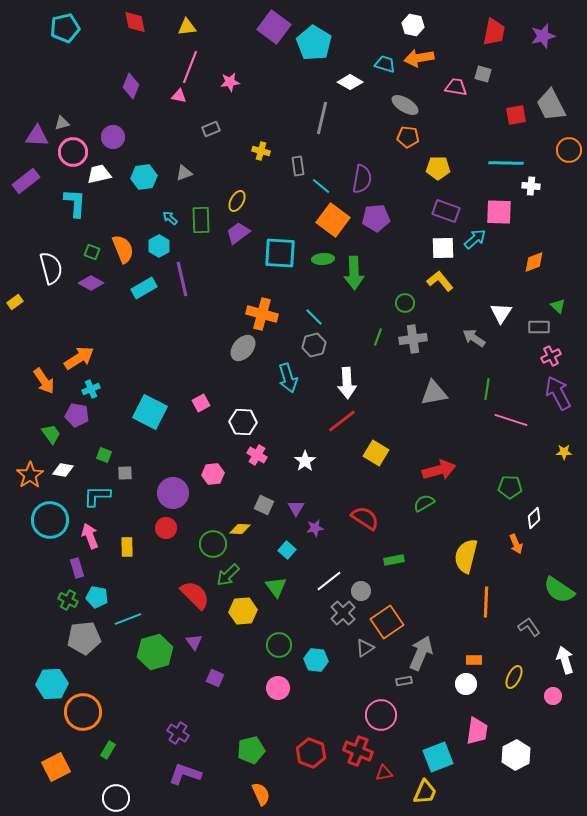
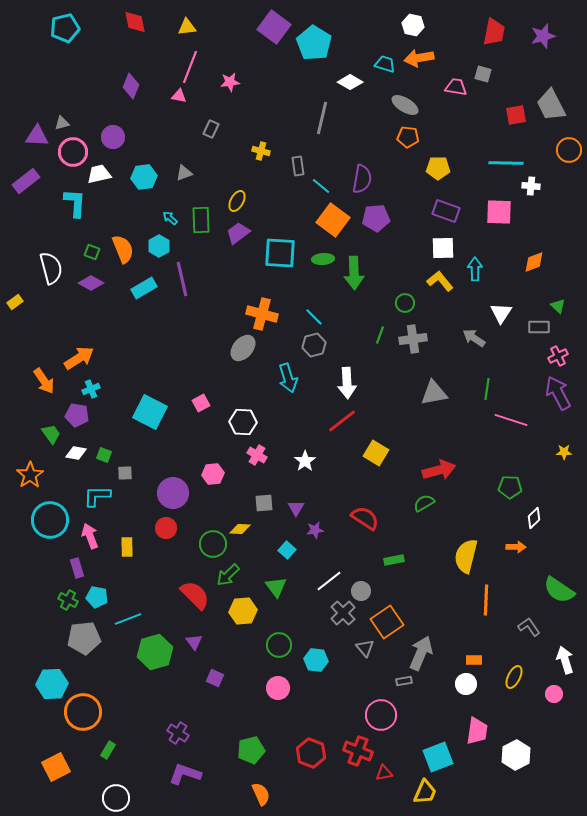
gray rectangle at (211, 129): rotated 42 degrees counterclockwise
cyan arrow at (475, 239): moved 30 px down; rotated 50 degrees counterclockwise
green line at (378, 337): moved 2 px right, 2 px up
pink cross at (551, 356): moved 7 px right
white diamond at (63, 470): moved 13 px right, 17 px up
gray square at (264, 505): moved 2 px up; rotated 30 degrees counterclockwise
purple star at (315, 528): moved 2 px down
orange arrow at (516, 544): moved 3 px down; rotated 66 degrees counterclockwise
orange line at (486, 602): moved 2 px up
gray triangle at (365, 648): rotated 36 degrees counterclockwise
pink circle at (553, 696): moved 1 px right, 2 px up
